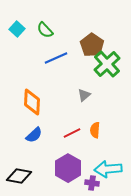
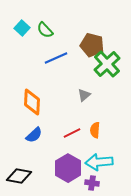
cyan square: moved 5 px right, 1 px up
brown pentagon: rotated 20 degrees counterclockwise
cyan arrow: moved 9 px left, 7 px up
